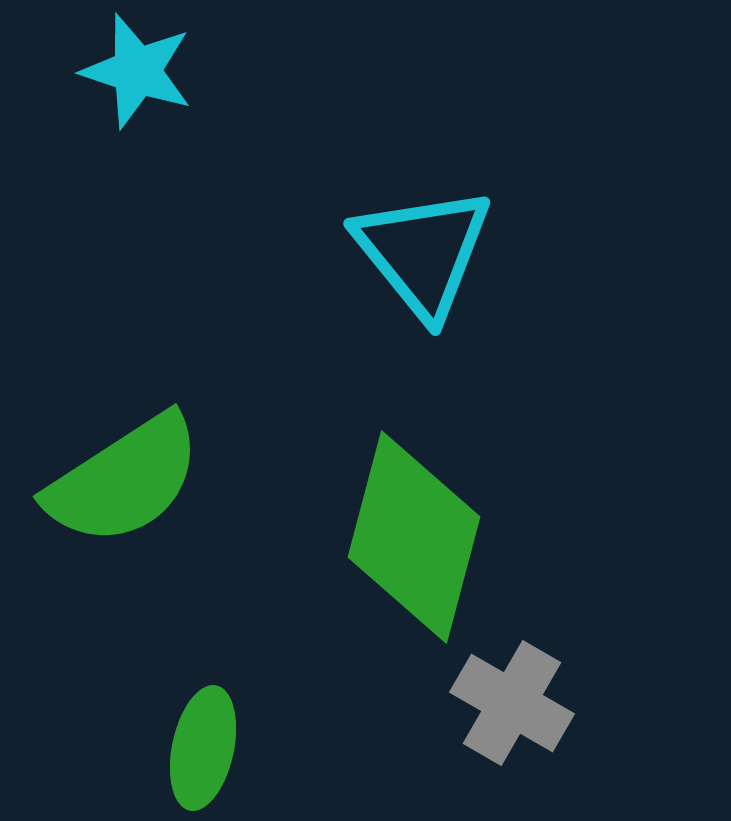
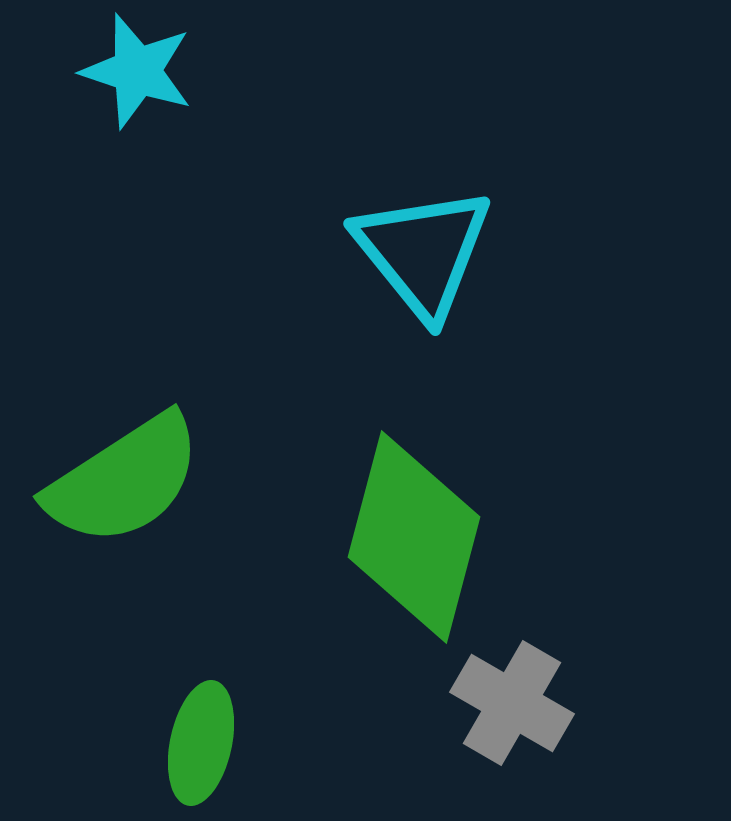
green ellipse: moved 2 px left, 5 px up
